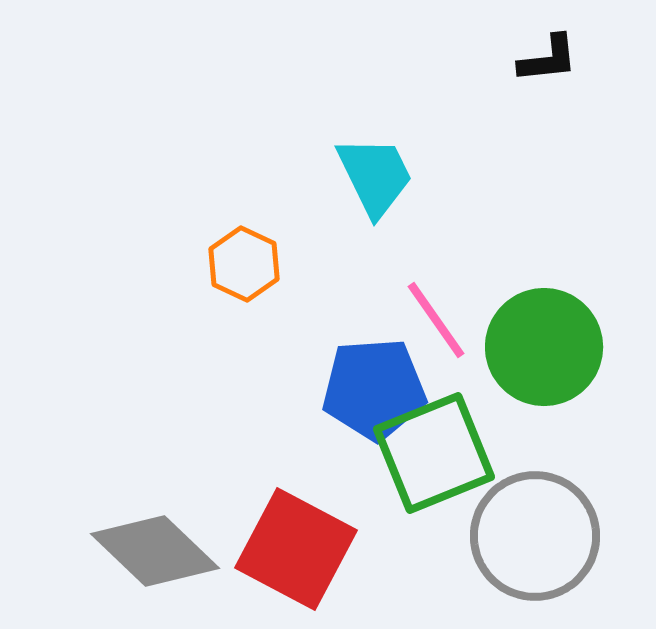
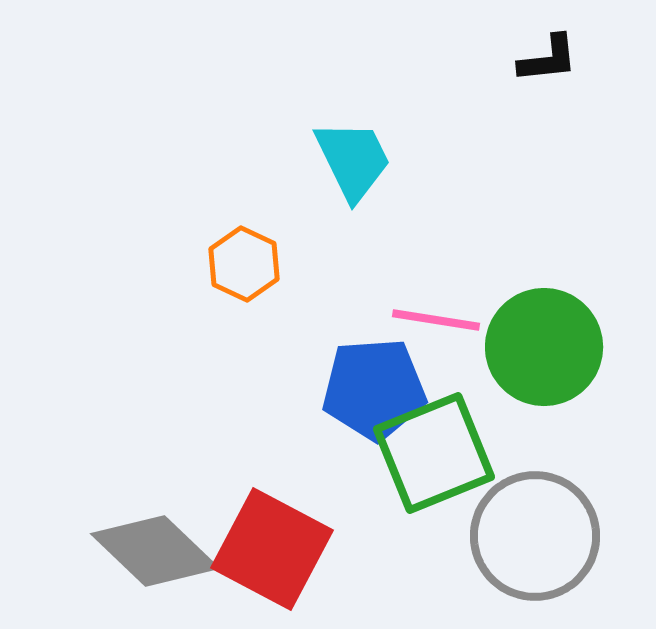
cyan trapezoid: moved 22 px left, 16 px up
pink line: rotated 46 degrees counterclockwise
red square: moved 24 px left
